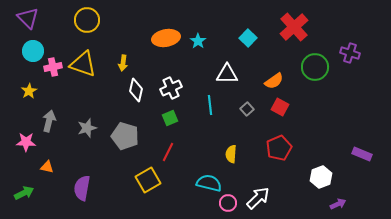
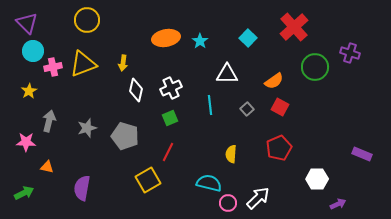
purple triangle: moved 1 px left, 5 px down
cyan star: moved 2 px right
yellow triangle: rotated 40 degrees counterclockwise
white hexagon: moved 4 px left, 2 px down; rotated 20 degrees clockwise
